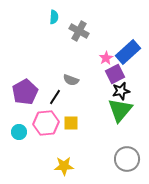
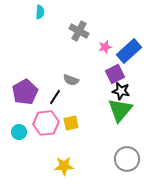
cyan semicircle: moved 14 px left, 5 px up
blue rectangle: moved 1 px right, 1 px up
pink star: moved 1 px left, 11 px up; rotated 16 degrees clockwise
black star: rotated 24 degrees clockwise
yellow square: rotated 14 degrees counterclockwise
